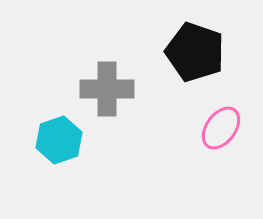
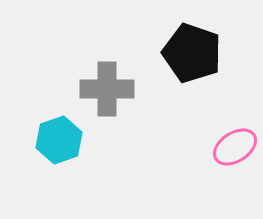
black pentagon: moved 3 px left, 1 px down
pink ellipse: moved 14 px right, 19 px down; rotated 21 degrees clockwise
